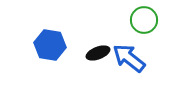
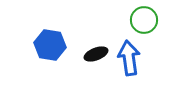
black ellipse: moved 2 px left, 1 px down
blue arrow: rotated 44 degrees clockwise
